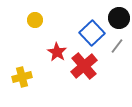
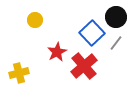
black circle: moved 3 px left, 1 px up
gray line: moved 1 px left, 3 px up
red star: rotated 12 degrees clockwise
yellow cross: moved 3 px left, 4 px up
